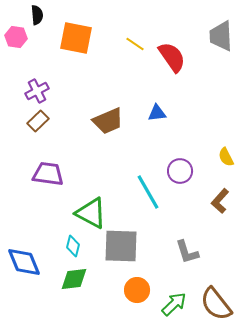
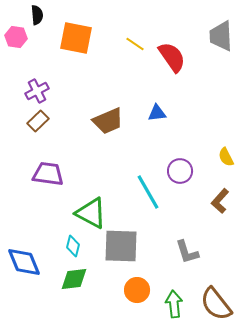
green arrow: rotated 52 degrees counterclockwise
